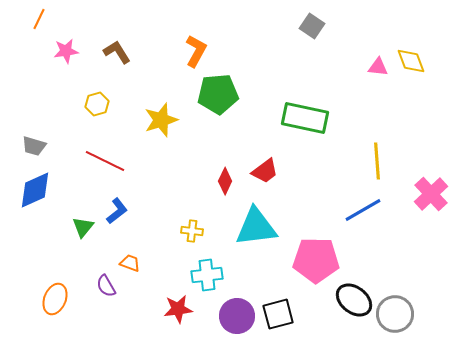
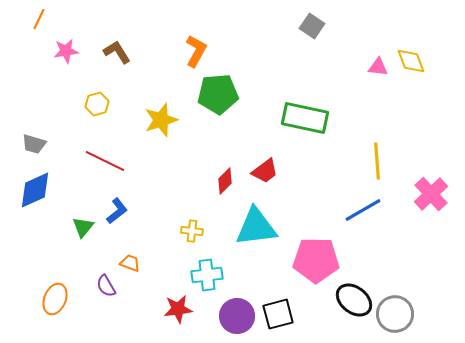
gray trapezoid: moved 2 px up
red diamond: rotated 20 degrees clockwise
